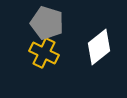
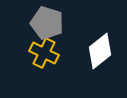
white diamond: moved 1 px right, 4 px down
